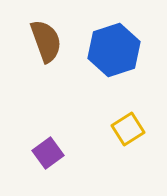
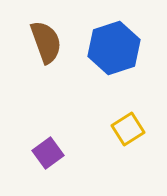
brown semicircle: moved 1 px down
blue hexagon: moved 2 px up
